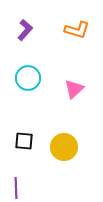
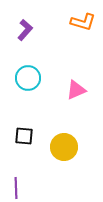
orange L-shape: moved 6 px right, 8 px up
pink triangle: moved 2 px right, 1 px down; rotated 20 degrees clockwise
black square: moved 5 px up
